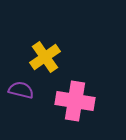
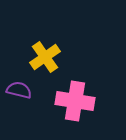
purple semicircle: moved 2 px left
